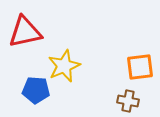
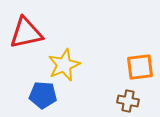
red triangle: moved 1 px right, 1 px down
yellow star: moved 1 px up
blue pentagon: moved 7 px right, 5 px down
